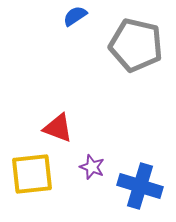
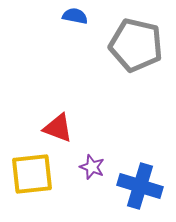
blue semicircle: rotated 45 degrees clockwise
